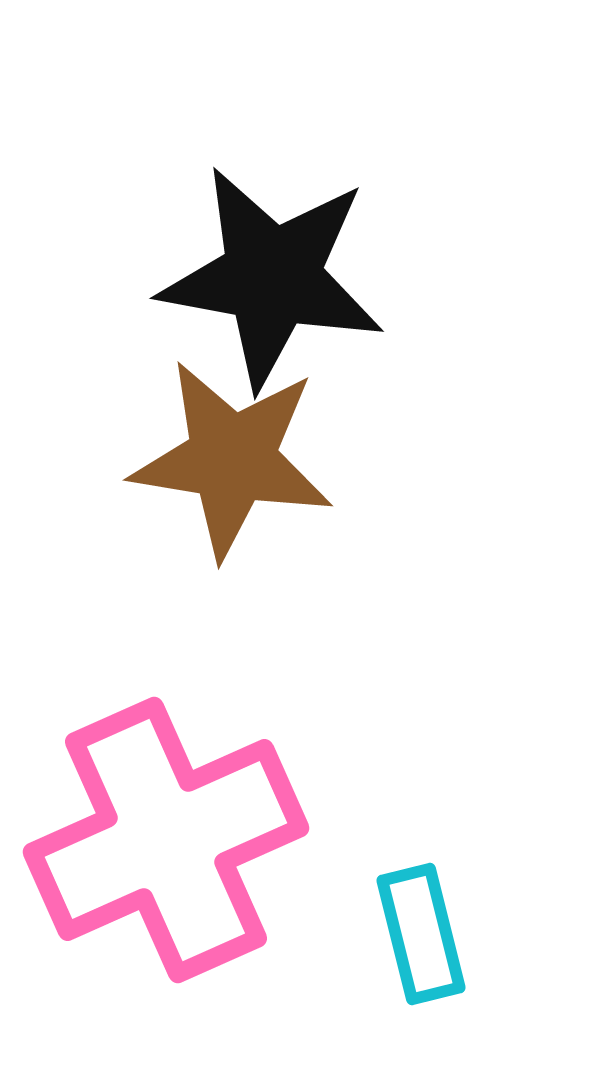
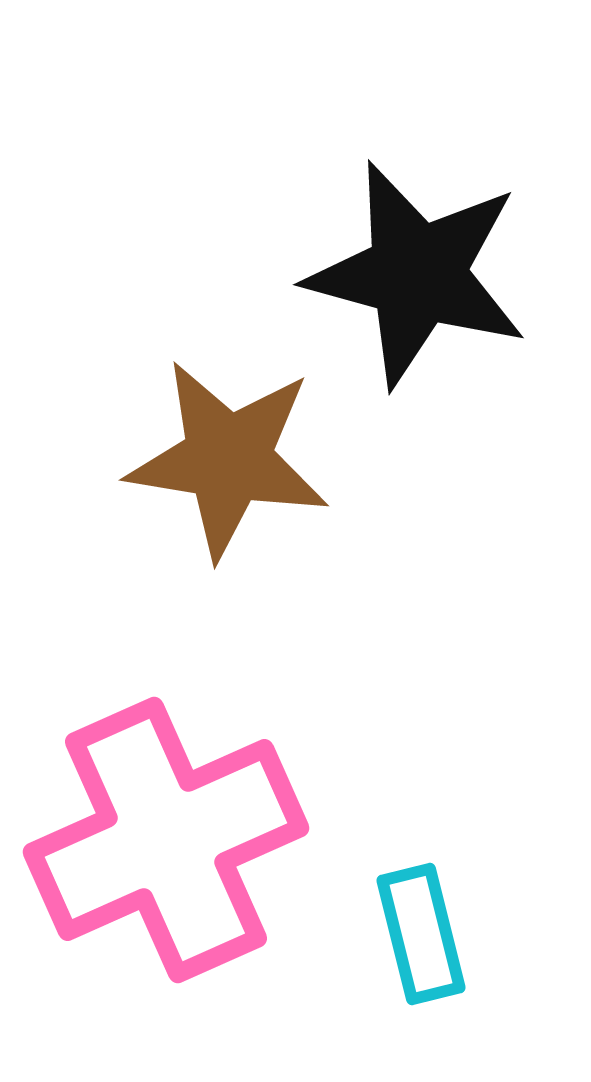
black star: moved 145 px right, 3 px up; rotated 5 degrees clockwise
brown star: moved 4 px left
